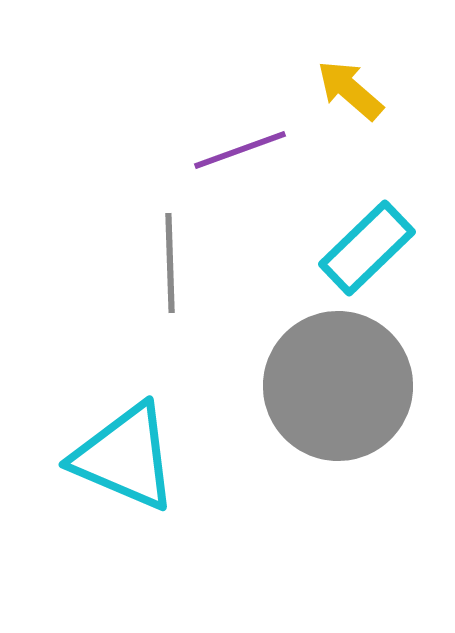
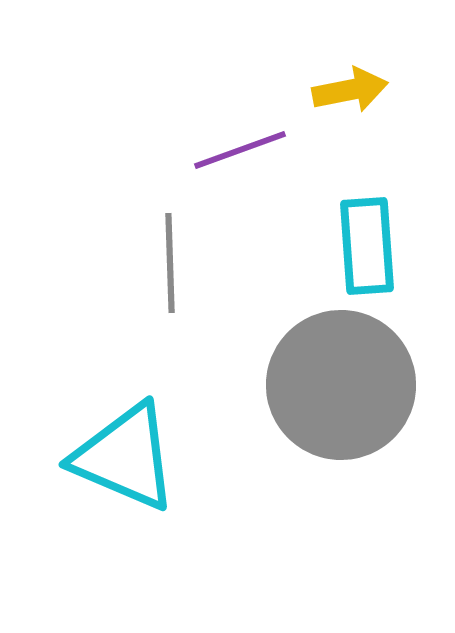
yellow arrow: rotated 128 degrees clockwise
cyan rectangle: moved 2 px up; rotated 50 degrees counterclockwise
gray circle: moved 3 px right, 1 px up
